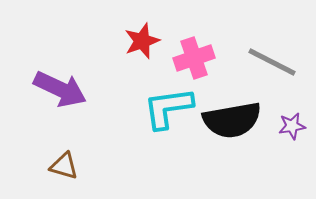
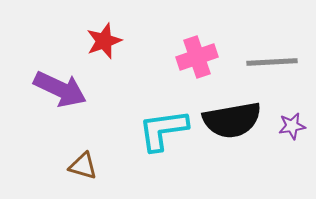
red star: moved 38 px left
pink cross: moved 3 px right, 1 px up
gray line: rotated 30 degrees counterclockwise
cyan L-shape: moved 5 px left, 22 px down
brown triangle: moved 19 px right
